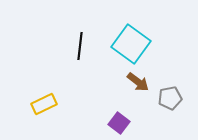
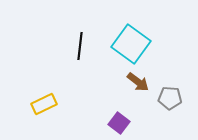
gray pentagon: rotated 15 degrees clockwise
